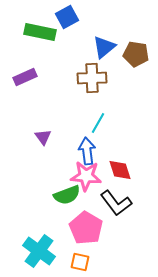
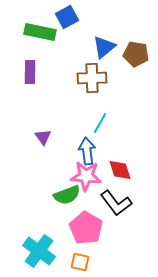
purple rectangle: moved 5 px right, 5 px up; rotated 65 degrees counterclockwise
cyan line: moved 2 px right
